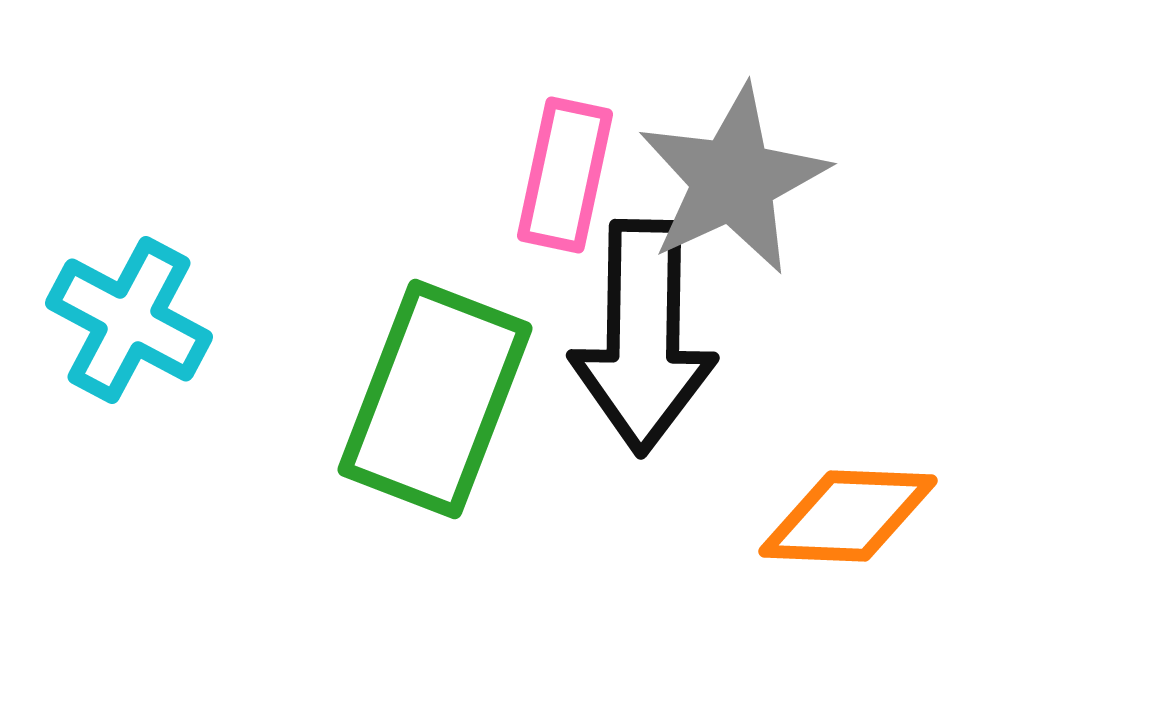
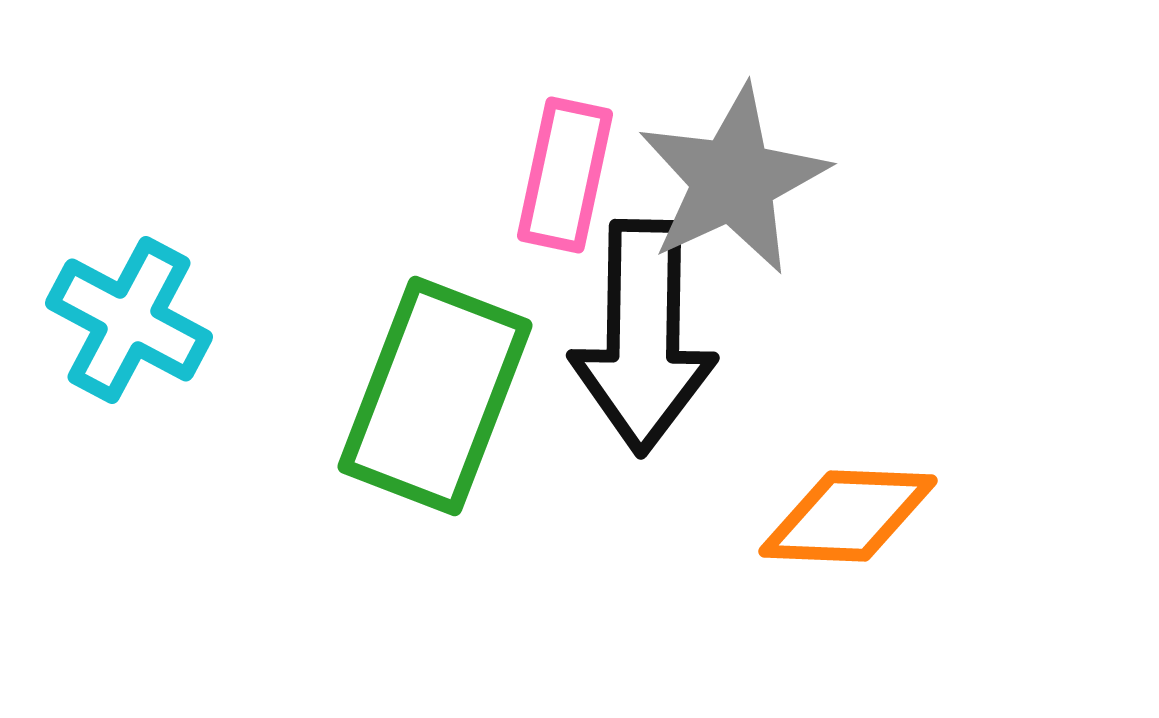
green rectangle: moved 3 px up
